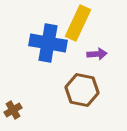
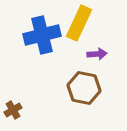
yellow rectangle: moved 1 px right
blue cross: moved 6 px left, 8 px up; rotated 24 degrees counterclockwise
brown hexagon: moved 2 px right, 2 px up
